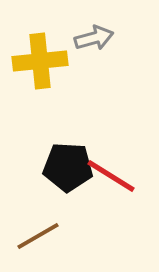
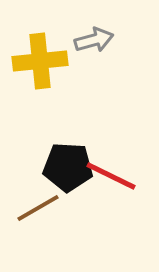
gray arrow: moved 2 px down
red line: rotated 6 degrees counterclockwise
brown line: moved 28 px up
